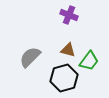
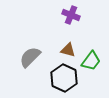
purple cross: moved 2 px right
green trapezoid: moved 2 px right
black hexagon: rotated 20 degrees counterclockwise
